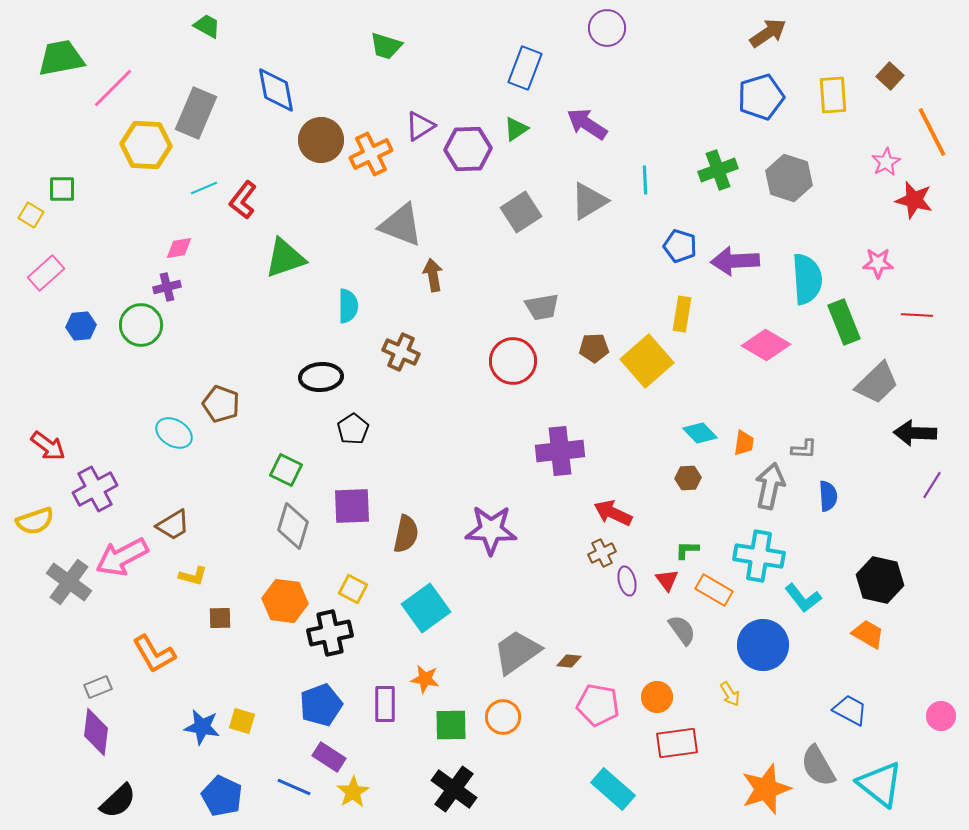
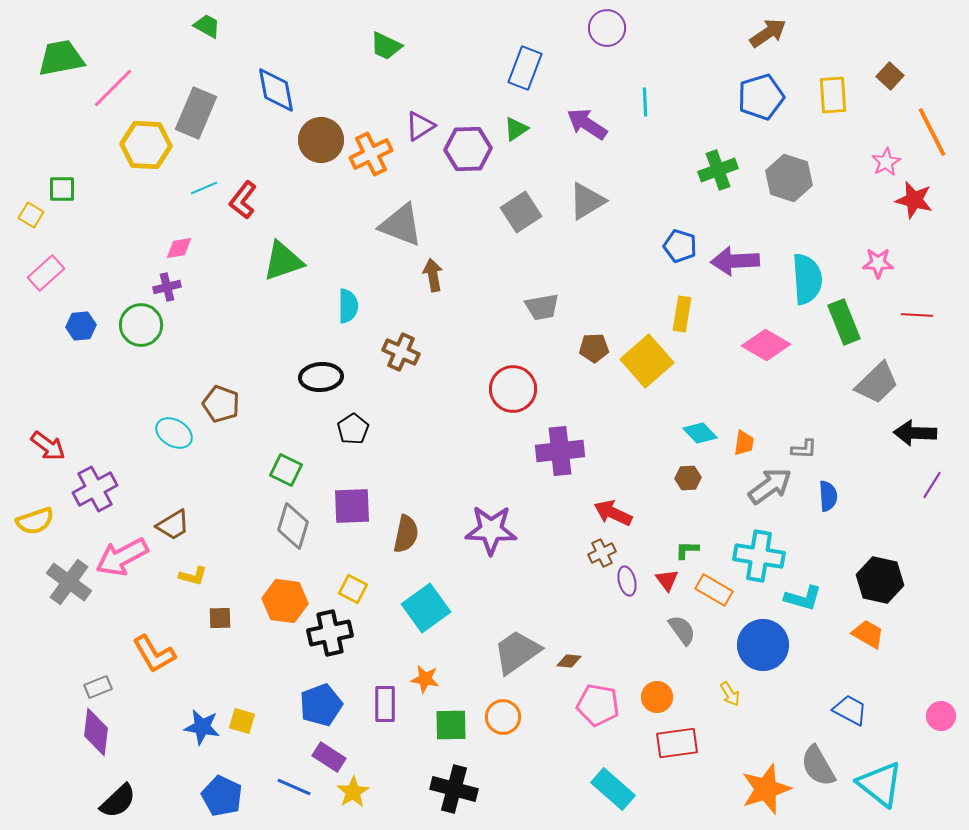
green trapezoid at (386, 46): rotated 8 degrees clockwise
cyan line at (645, 180): moved 78 px up
gray triangle at (589, 201): moved 2 px left
green triangle at (285, 258): moved 2 px left, 3 px down
red circle at (513, 361): moved 28 px down
gray arrow at (770, 486): rotated 42 degrees clockwise
cyan L-shape at (803, 598): rotated 36 degrees counterclockwise
black cross at (454, 789): rotated 21 degrees counterclockwise
